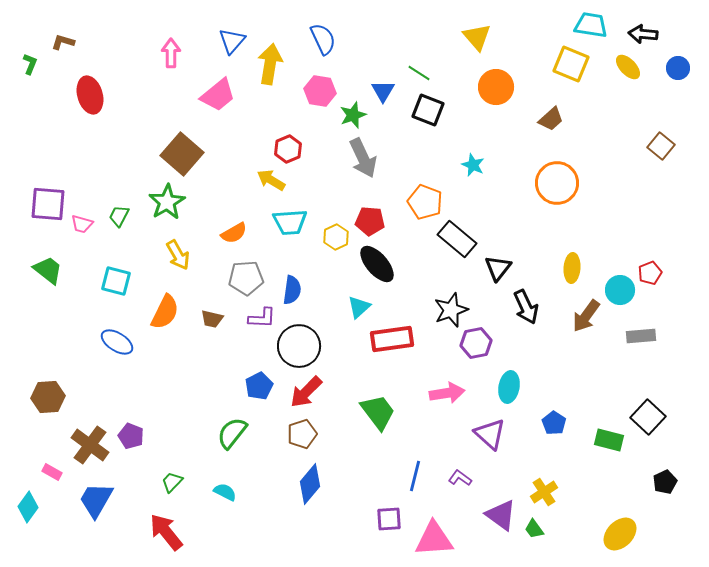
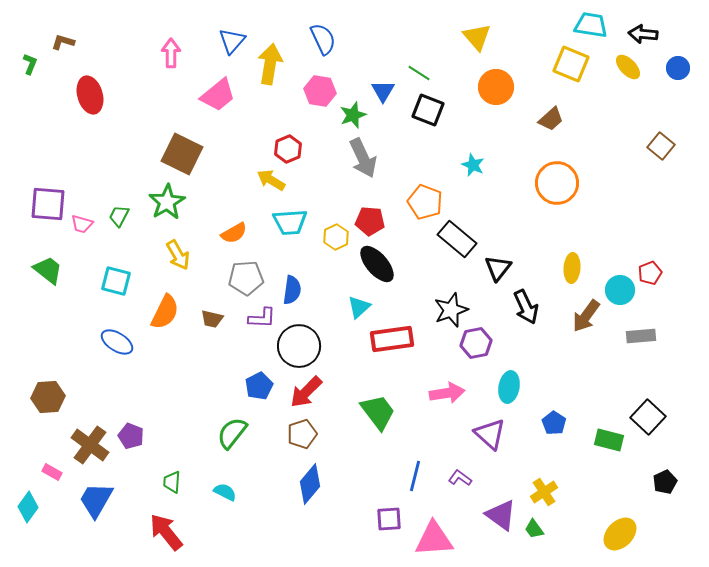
brown square at (182, 154): rotated 15 degrees counterclockwise
green trapezoid at (172, 482): rotated 40 degrees counterclockwise
